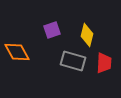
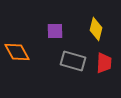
purple square: moved 3 px right, 1 px down; rotated 18 degrees clockwise
yellow diamond: moved 9 px right, 6 px up
